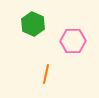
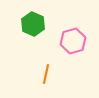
pink hexagon: rotated 15 degrees counterclockwise
